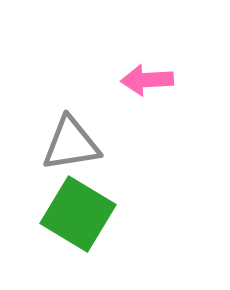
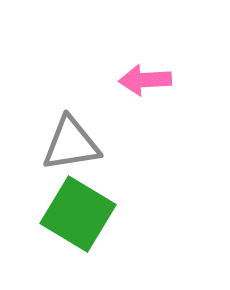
pink arrow: moved 2 px left
